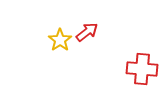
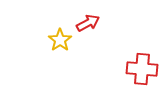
red arrow: moved 1 px right, 9 px up; rotated 10 degrees clockwise
